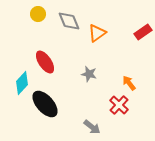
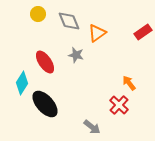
gray star: moved 13 px left, 19 px up
cyan diamond: rotated 10 degrees counterclockwise
